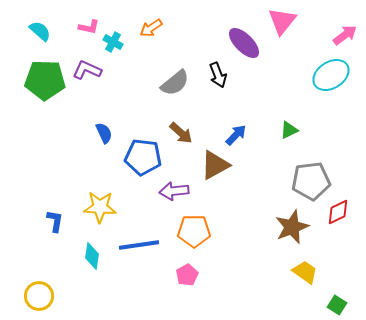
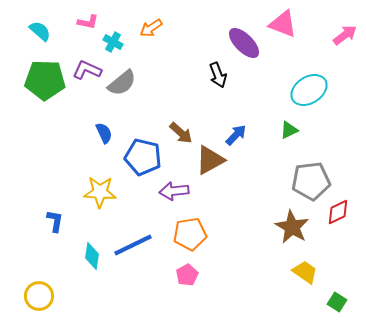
pink triangle: moved 1 px right, 3 px down; rotated 48 degrees counterclockwise
pink L-shape: moved 1 px left, 5 px up
cyan ellipse: moved 22 px left, 15 px down
gray semicircle: moved 53 px left
blue pentagon: rotated 6 degrees clockwise
brown triangle: moved 5 px left, 5 px up
yellow star: moved 15 px up
brown star: rotated 20 degrees counterclockwise
orange pentagon: moved 4 px left, 3 px down; rotated 8 degrees counterclockwise
blue line: moved 6 px left; rotated 18 degrees counterclockwise
green square: moved 3 px up
